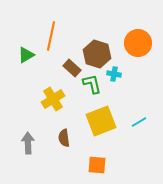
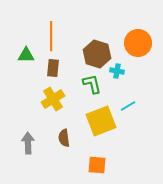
orange line: rotated 12 degrees counterclockwise
green triangle: rotated 30 degrees clockwise
brown rectangle: moved 19 px left; rotated 54 degrees clockwise
cyan cross: moved 3 px right, 3 px up
cyan line: moved 11 px left, 16 px up
